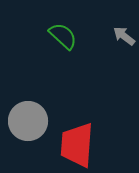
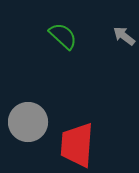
gray circle: moved 1 px down
